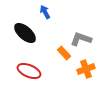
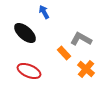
blue arrow: moved 1 px left
gray L-shape: rotated 10 degrees clockwise
orange cross: rotated 30 degrees counterclockwise
